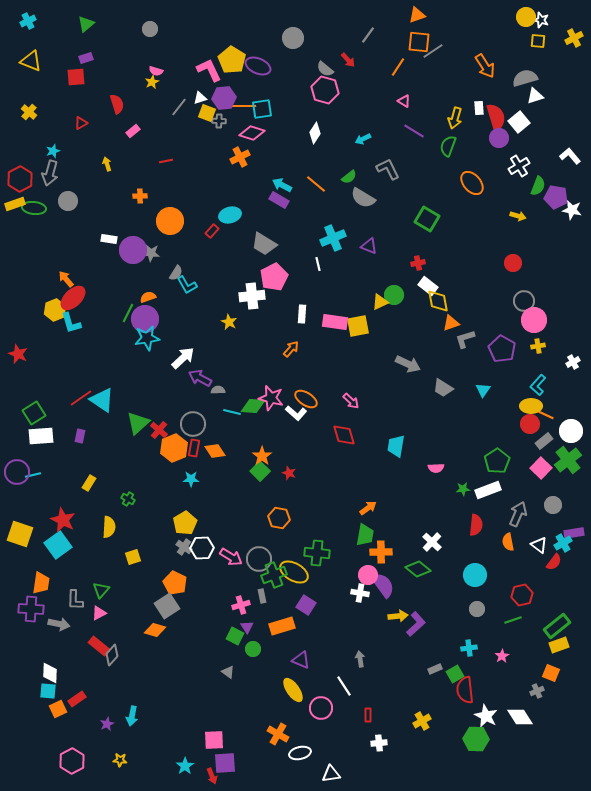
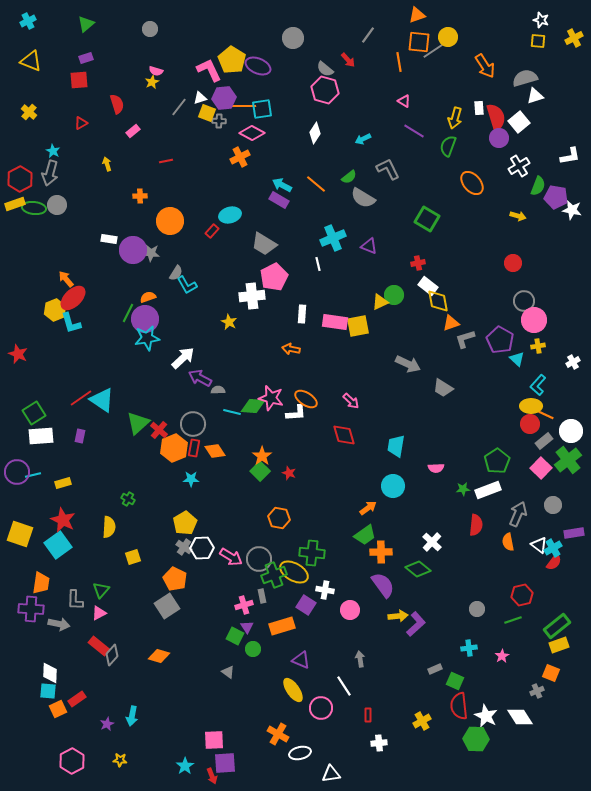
yellow circle at (526, 17): moved 78 px left, 20 px down
orange line at (398, 67): moved 1 px right, 5 px up; rotated 42 degrees counterclockwise
red square at (76, 77): moved 3 px right, 3 px down
pink diamond at (252, 133): rotated 10 degrees clockwise
cyan star at (53, 151): rotated 24 degrees counterclockwise
white L-shape at (570, 156): rotated 120 degrees clockwise
gray circle at (68, 201): moved 11 px left, 4 px down
orange arrow at (291, 349): rotated 120 degrees counterclockwise
purple pentagon at (502, 349): moved 2 px left, 9 px up
cyan triangle at (483, 390): moved 34 px right, 31 px up; rotated 21 degrees counterclockwise
white L-shape at (296, 413): rotated 45 degrees counterclockwise
yellow rectangle at (89, 483): moved 26 px left; rotated 42 degrees clockwise
green trapezoid at (365, 535): rotated 45 degrees clockwise
cyan cross at (563, 543): moved 10 px left, 5 px down
green cross at (317, 553): moved 5 px left
pink circle at (368, 575): moved 18 px left, 35 px down
cyan circle at (475, 575): moved 82 px left, 89 px up
orange pentagon at (175, 583): moved 4 px up
white cross at (360, 593): moved 35 px left, 3 px up
pink cross at (241, 605): moved 3 px right
orange diamond at (155, 630): moved 4 px right, 26 px down
green square at (455, 674): moved 7 px down; rotated 36 degrees counterclockwise
red semicircle at (465, 690): moved 6 px left, 16 px down
